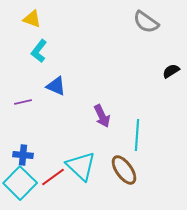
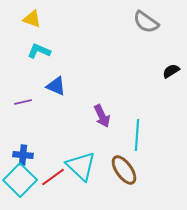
cyan L-shape: rotated 75 degrees clockwise
cyan square: moved 3 px up
